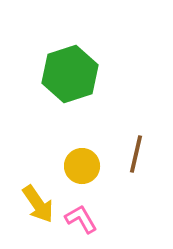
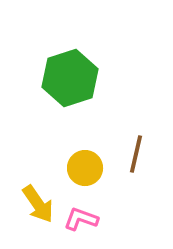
green hexagon: moved 4 px down
yellow circle: moved 3 px right, 2 px down
pink L-shape: rotated 40 degrees counterclockwise
